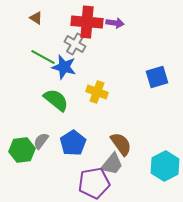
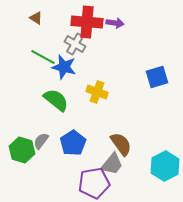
green hexagon: rotated 25 degrees clockwise
